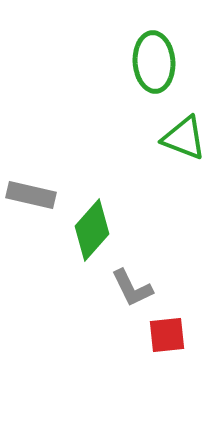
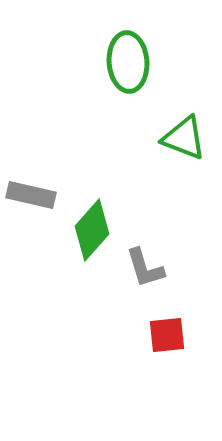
green ellipse: moved 26 px left
gray L-shape: moved 13 px right, 20 px up; rotated 9 degrees clockwise
